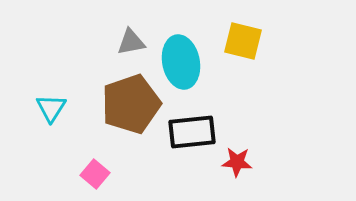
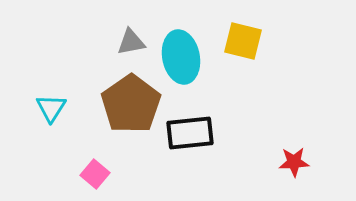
cyan ellipse: moved 5 px up
brown pentagon: rotated 16 degrees counterclockwise
black rectangle: moved 2 px left, 1 px down
red star: moved 57 px right; rotated 8 degrees counterclockwise
